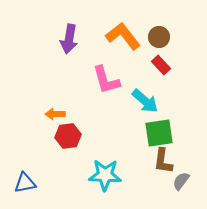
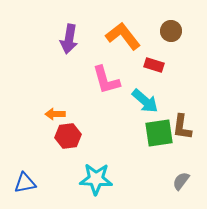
brown circle: moved 12 px right, 6 px up
red rectangle: moved 7 px left; rotated 30 degrees counterclockwise
brown L-shape: moved 19 px right, 34 px up
cyan star: moved 9 px left, 4 px down
